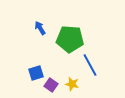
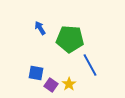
blue square: rotated 28 degrees clockwise
yellow star: moved 3 px left; rotated 24 degrees clockwise
